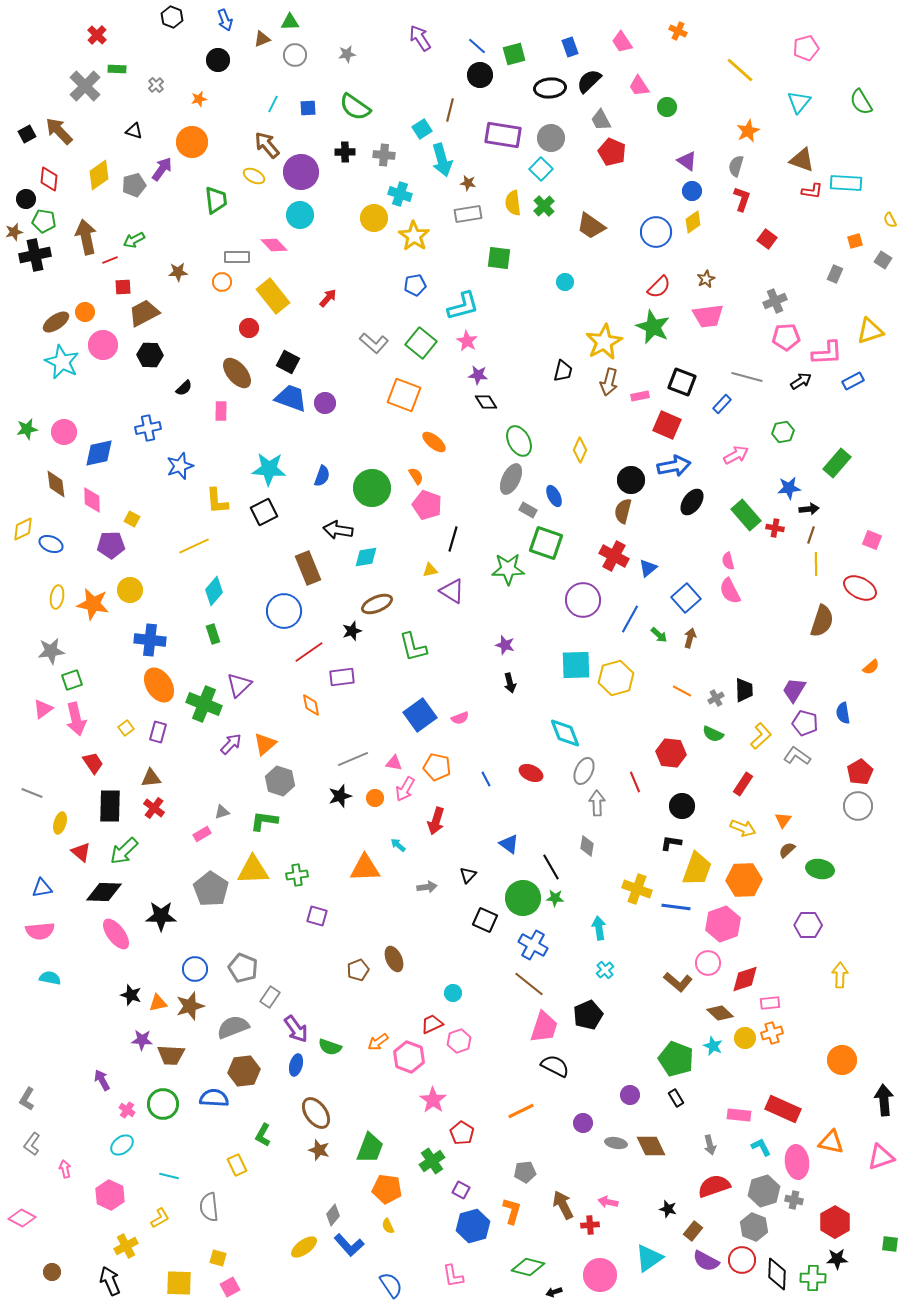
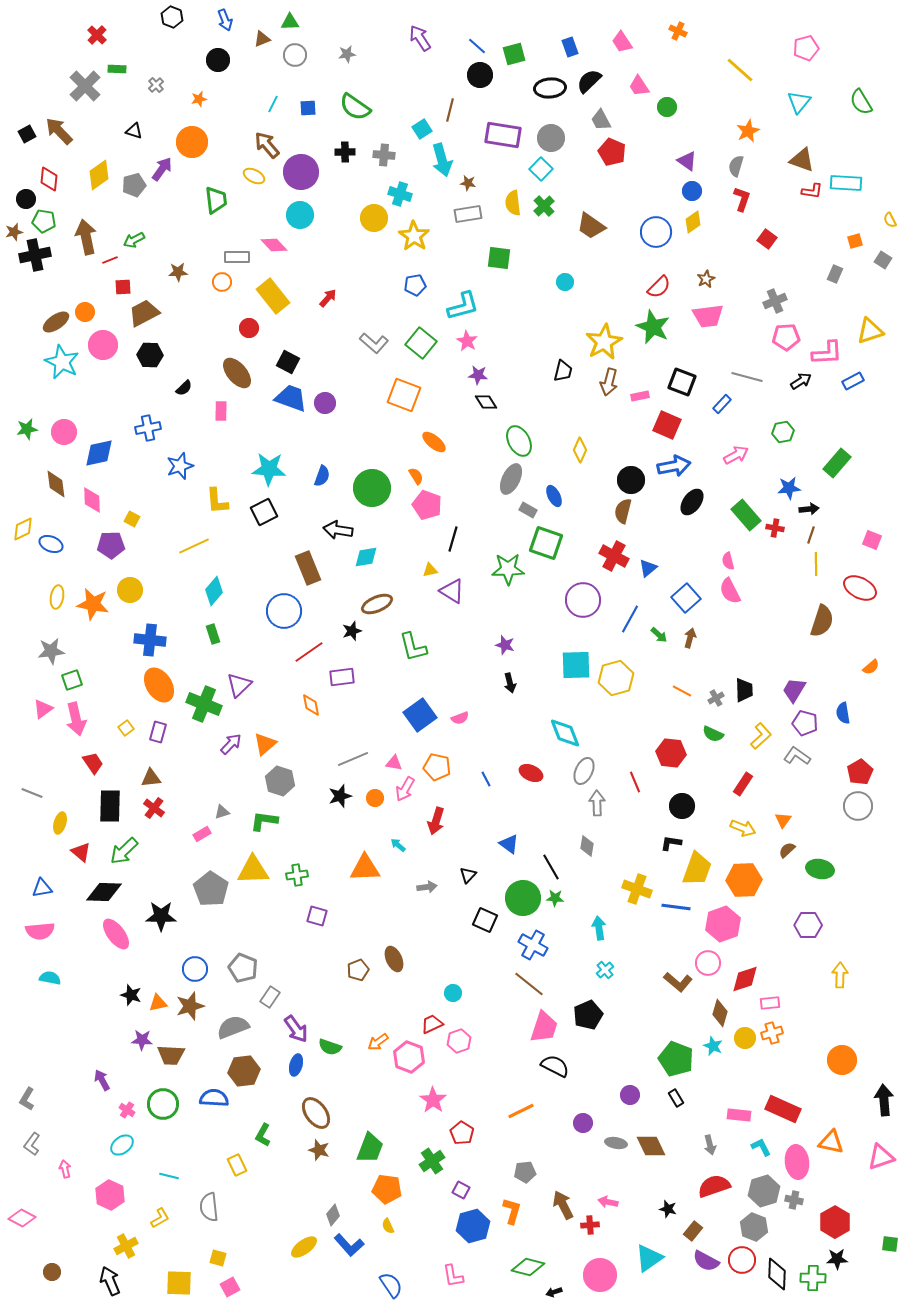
brown diamond at (720, 1013): rotated 64 degrees clockwise
